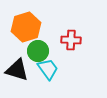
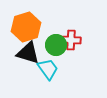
green circle: moved 18 px right, 6 px up
black triangle: moved 11 px right, 17 px up
